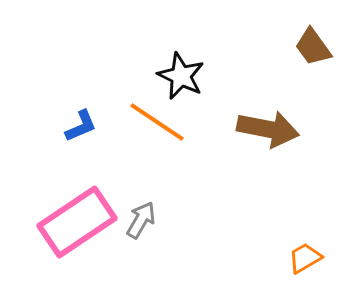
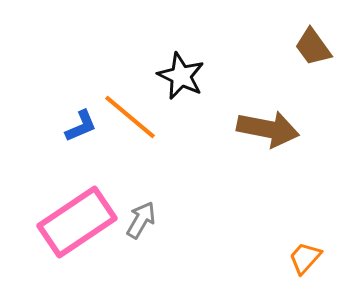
orange line: moved 27 px left, 5 px up; rotated 6 degrees clockwise
orange trapezoid: rotated 18 degrees counterclockwise
